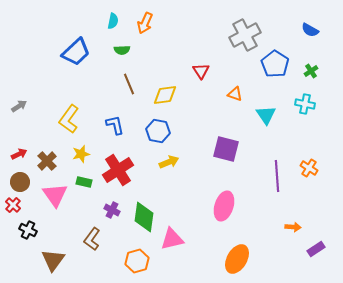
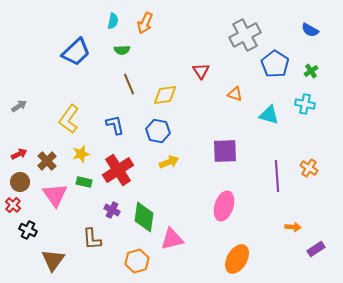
cyan triangle at (266, 115): moved 3 px right; rotated 40 degrees counterclockwise
purple square at (226, 149): moved 1 px left, 2 px down; rotated 16 degrees counterclockwise
brown L-shape at (92, 239): rotated 40 degrees counterclockwise
